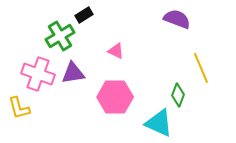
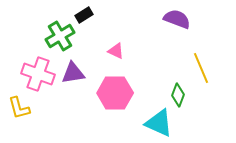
pink hexagon: moved 4 px up
